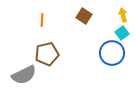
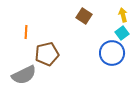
orange line: moved 16 px left, 12 px down
